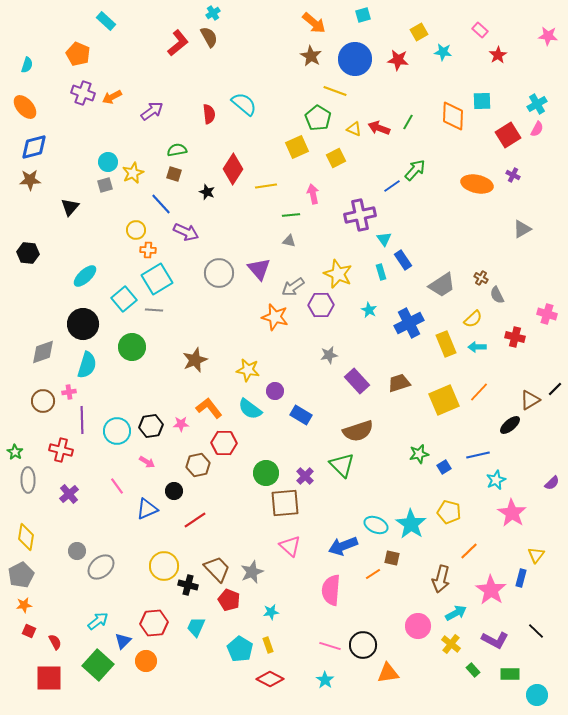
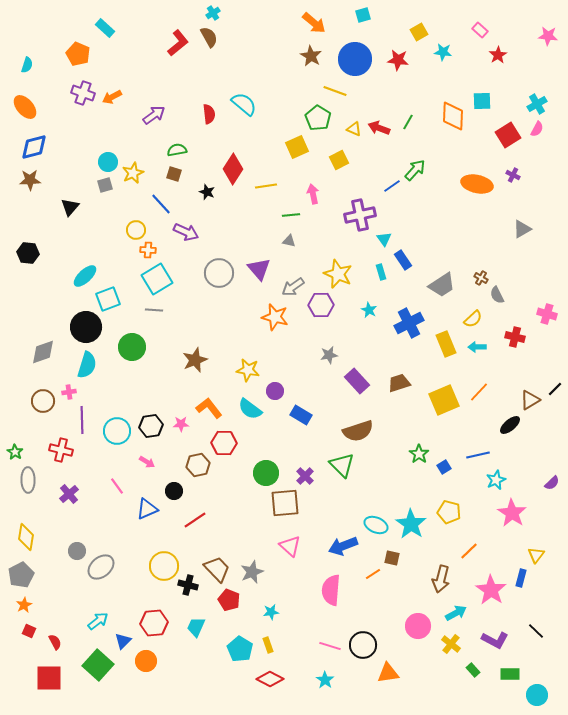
cyan rectangle at (106, 21): moved 1 px left, 7 px down
purple arrow at (152, 111): moved 2 px right, 4 px down
yellow square at (336, 158): moved 3 px right, 2 px down
cyan square at (124, 299): moved 16 px left; rotated 20 degrees clockwise
black circle at (83, 324): moved 3 px right, 3 px down
green star at (419, 454): rotated 24 degrees counterclockwise
orange star at (24, 605): rotated 21 degrees counterclockwise
